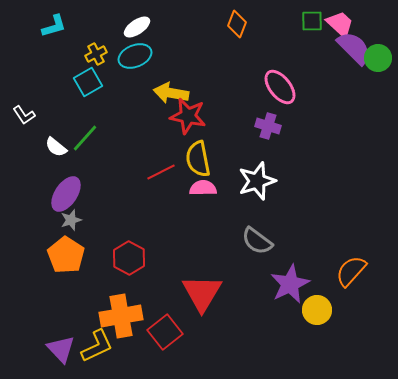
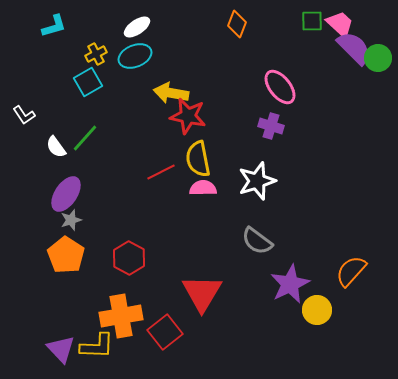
purple cross: moved 3 px right
white semicircle: rotated 15 degrees clockwise
yellow L-shape: rotated 27 degrees clockwise
